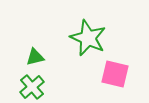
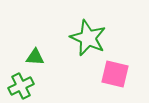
green triangle: rotated 18 degrees clockwise
green cross: moved 11 px left, 1 px up; rotated 15 degrees clockwise
